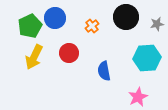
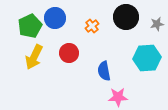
pink star: moved 20 px left; rotated 24 degrees clockwise
